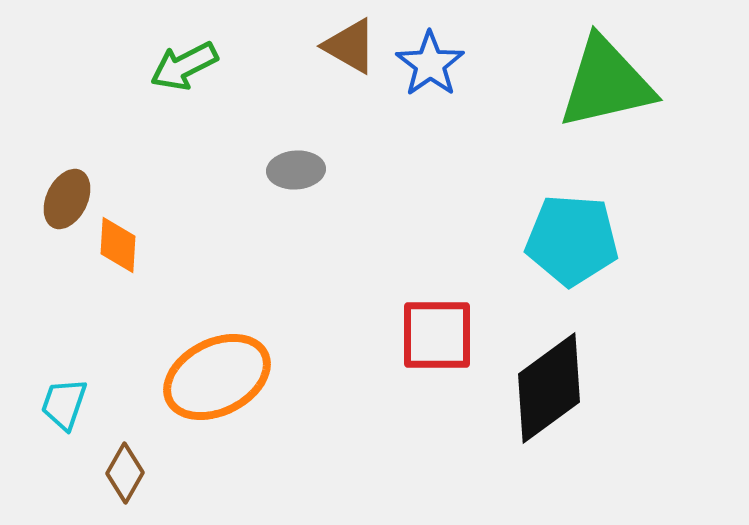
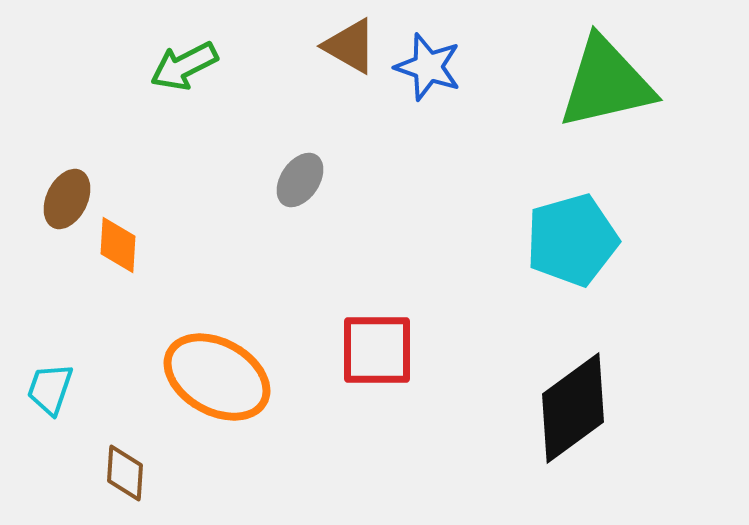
blue star: moved 2 px left, 3 px down; rotated 18 degrees counterclockwise
gray ellipse: moved 4 px right, 10 px down; rotated 52 degrees counterclockwise
cyan pentagon: rotated 20 degrees counterclockwise
red square: moved 60 px left, 15 px down
orange ellipse: rotated 56 degrees clockwise
black diamond: moved 24 px right, 20 px down
cyan trapezoid: moved 14 px left, 15 px up
brown diamond: rotated 26 degrees counterclockwise
